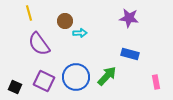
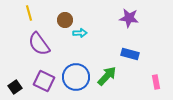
brown circle: moved 1 px up
black square: rotated 32 degrees clockwise
